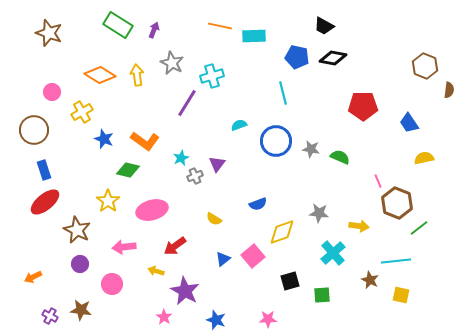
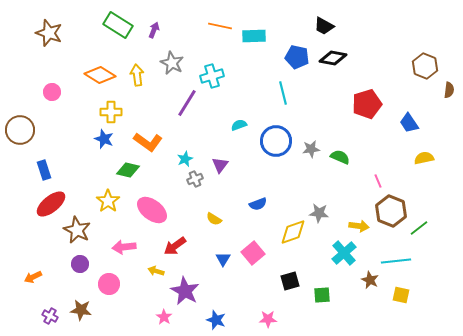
red pentagon at (363, 106): moved 4 px right, 2 px up; rotated 16 degrees counterclockwise
yellow cross at (82, 112): moved 29 px right; rotated 30 degrees clockwise
brown circle at (34, 130): moved 14 px left
orange L-shape at (145, 141): moved 3 px right, 1 px down
gray star at (311, 149): rotated 18 degrees counterclockwise
cyan star at (181, 158): moved 4 px right, 1 px down
purple triangle at (217, 164): moved 3 px right, 1 px down
gray cross at (195, 176): moved 3 px down
red ellipse at (45, 202): moved 6 px right, 2 px down
brown hexagon at (397, 203): moved 6 px left, 8 px down
pink ellipse at (152, 210): rotated 52 degrees clockwise
yellow diamond at (282, 232): moved 11 px right
cyan cross at (333, 253): moved 11 px right
pink square at (253, 256): moved 3 px up
blue triangle at (223, 259): rotated 21 degrees counterclockwise
pink circle at (112, 284): moved 3 px left
